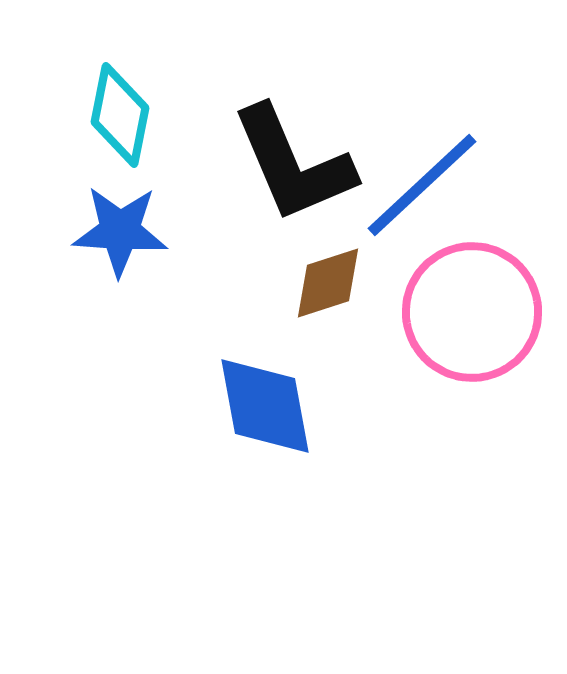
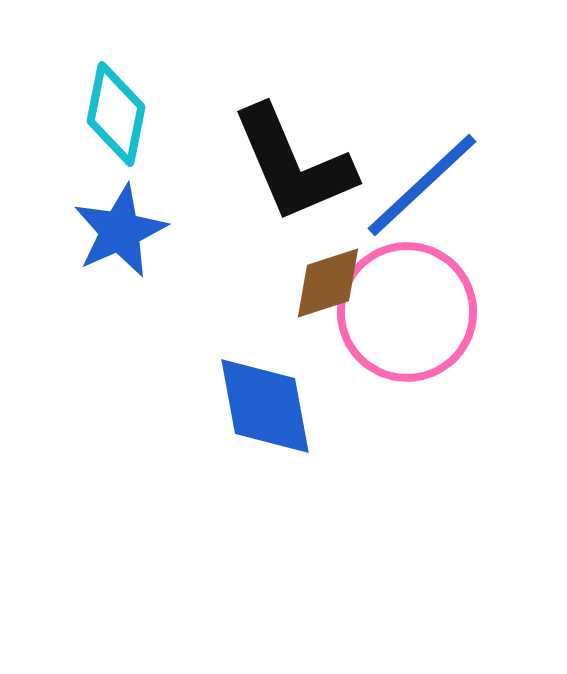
cyan diamond: moved 4 px left, 1 px up
blue star: rotated 28 degrees counterclockwise
pink circle: moved 65 px left
